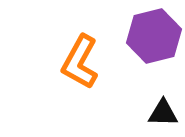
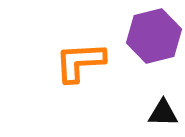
orange L-shape: rotated 58 degrees clockwise
